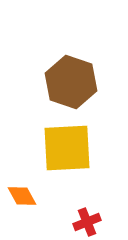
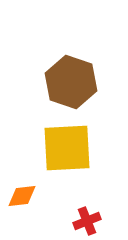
orange diamond: rotated 68 degrees counterclockwise
red cross: moved 1 px up
